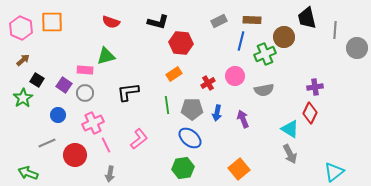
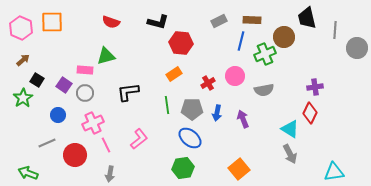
cyan triangle at (334, 172): rotated 30 degrees clockwise
